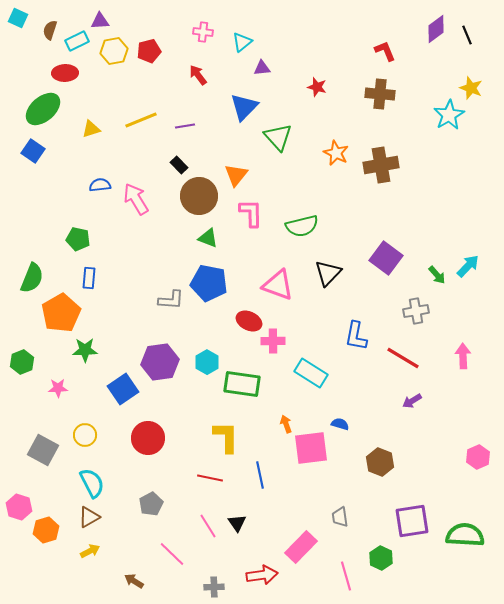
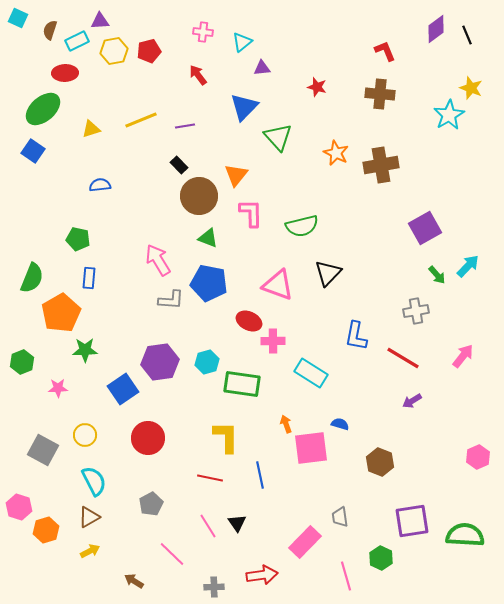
pink arrow at (136, 199): moved 22 px right, 61 px down
purple square at (386, 258): moved 39 px right, 30 px up; rotated 24 degrees clockwise
pink arrow at (463, 356): rotated 40 degrees clockwise
cyan hexagon at (207, 362): rotated 15 degrees clockwise
cyan semicircle at (92, 483): moved 2 px right, 2 px up
pink rectangle at (301, 547): moved 4 px right, 5 px up
